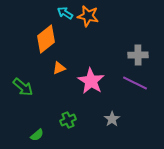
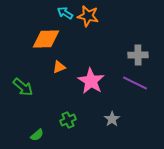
orange diamond: rotated 36 degrees clockwise
orange triangle: moved 1 px up
